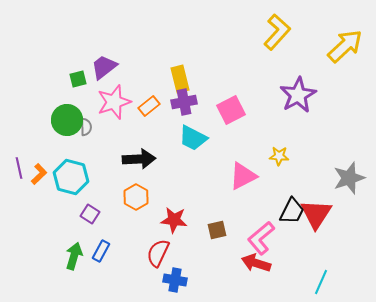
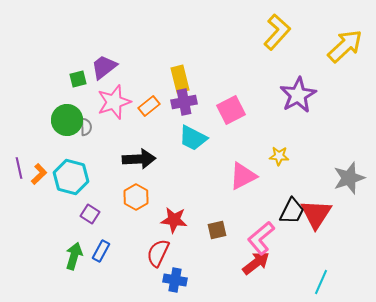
red arrow: rotated 124 degrees clockwise
